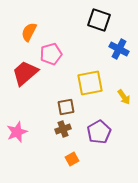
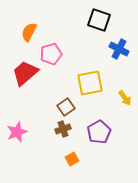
yellow arrow: moved 1 px right, 1 px down
brown square: rotated 24 degrees counterclockwise
